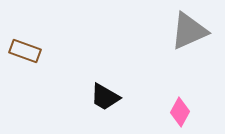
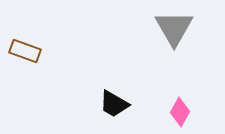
gray triangle: moved 15 px left, 3 px up; rotated 36 degrees counterclockwise
black trapezoid: moved 9 px right, 7 px down
